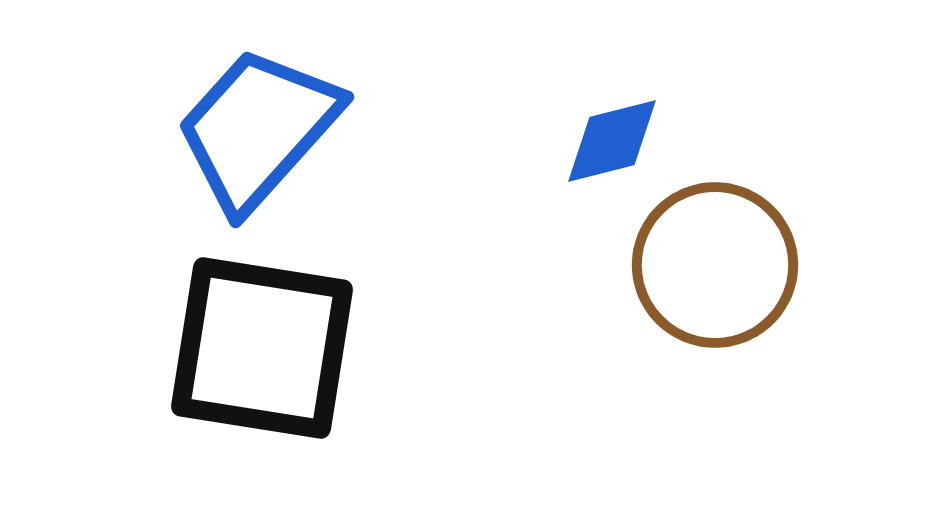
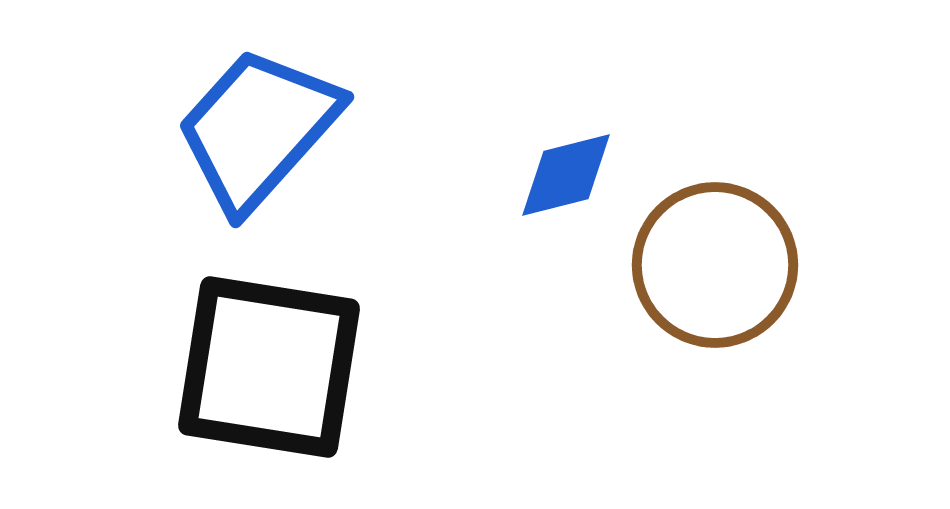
blue diamond: moved 46 px left, 34 px down
black square: moved 7 px right, 19 px down
